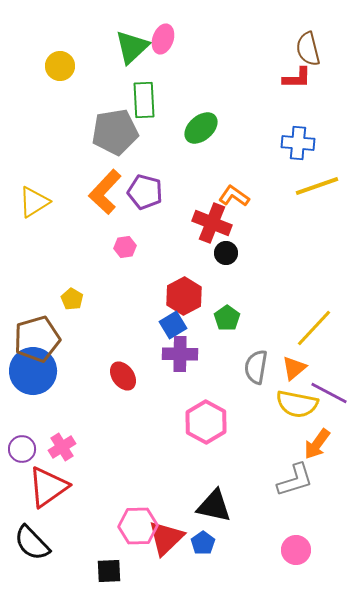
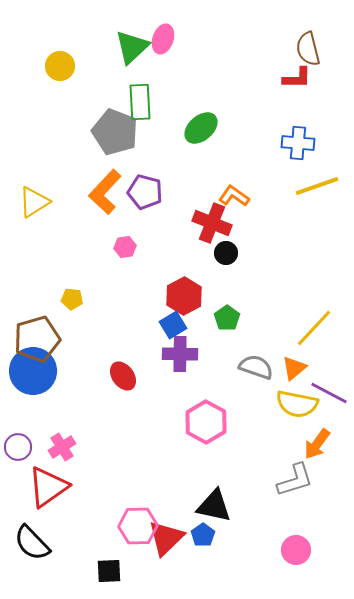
green rectangle at (144, 100): moved 4 px left, 2 px down
gray pentagon at (115, 132): rotated 30 degrees clockwise
yellow pentagon at (72, 299): rotated 25 degrees counterclockwise
gray semicircle at (256, 367): rotated 100 degrees clockwise
purple circle at (22, 449): moved 4 px left, 2 px up
blue pentagon at (203, 543): moved 8 px up
